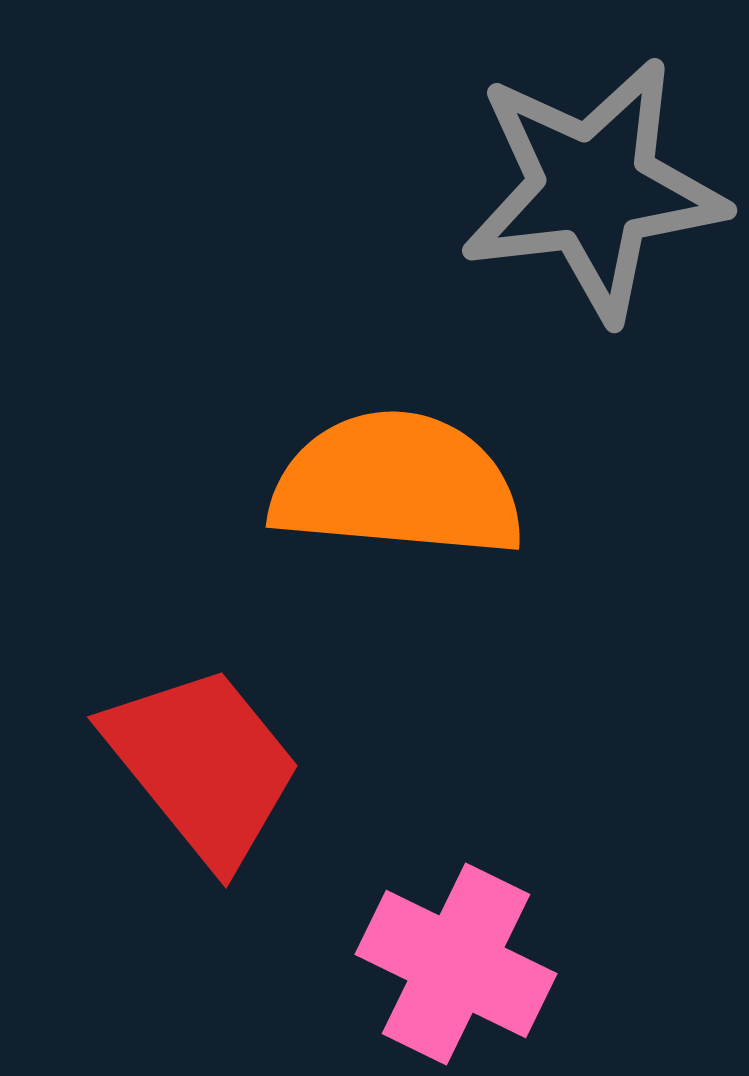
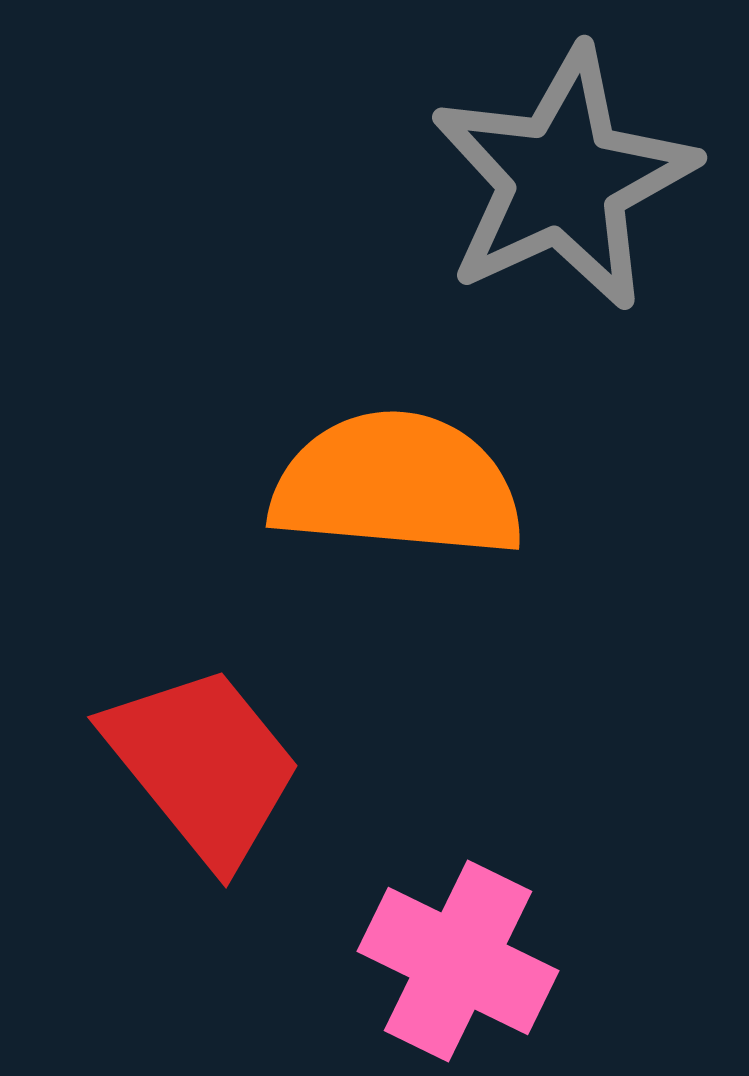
gray star: moved 30 px left, 10 px up; rotated 18 degrees counterclockwise
pink cross: moved 2 px right, 3 px up
